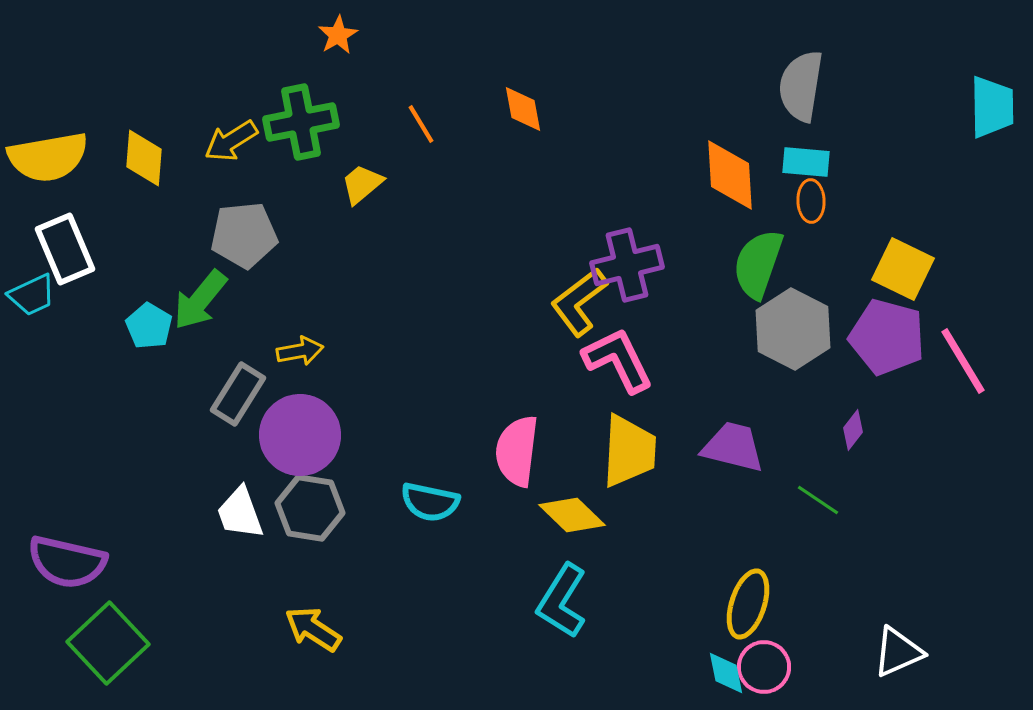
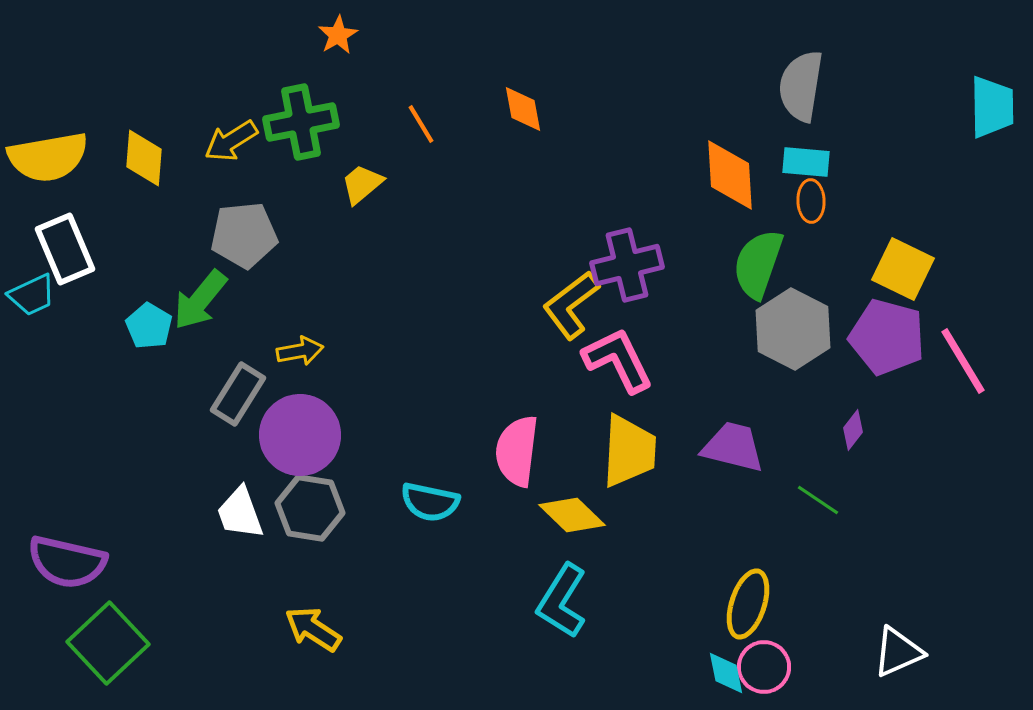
yellow L-shape at (579, 302): moved 8 px left, 3 px down
